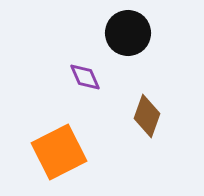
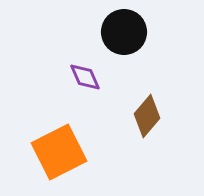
black circle: moved 4 px left, 1 px up
brown diamond: rotated 21 degrees clockwise
